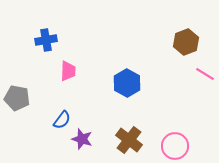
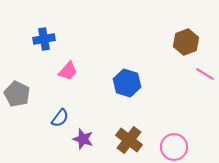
blue cross: moved 2 px left, 1 px up
pink trapezoid: rotated 40 degrees clockwise
blue hexagon: rotated 12 degrees counterclockwise
gray pentagon: moved 4 px up; rotated 15 degrees clockwise
blue semicircle: moved 2 px left, 2 px up
purple star: moved 1 px right
pink circle: moved 1 px left, 1 px down
